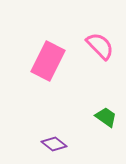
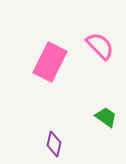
pink rectangle: moved 2 px right, 1 px down
purple diamond: rotated 65 degrees clockwise
